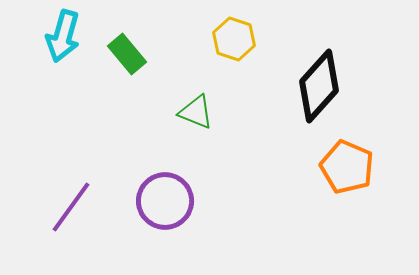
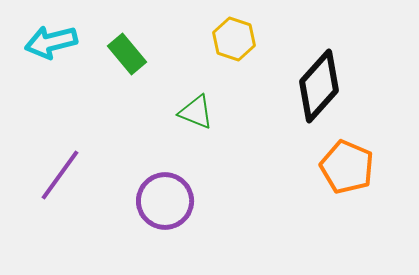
cyan arrow: moved 12 px left, 6 px down; rotated 60 degrees clockwise
purple line: moved 11 px left, 32 px up
